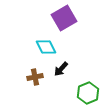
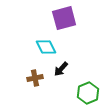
purple square: rotated 15 degrees clockwise
brown cross: moved 1 px down
